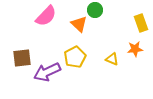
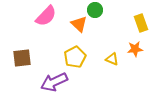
purple arrow: moved 7 px right, 10 px down
